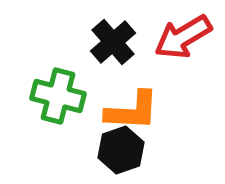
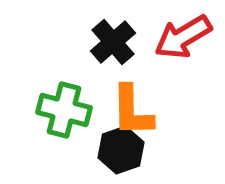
green cross: moved 6 px right, 14 px down
orange L-shape: rotated 86 degrees clockwise
